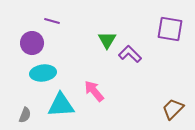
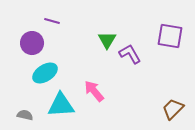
purple square: moved 7 px down
purple L-shape: rotated 15 degrees clockwise
cyan ellipse: moved 2 px right; rotated 25 degrees counterclockwise
gray semicircle: rotated 98 degrees counterclockwise
